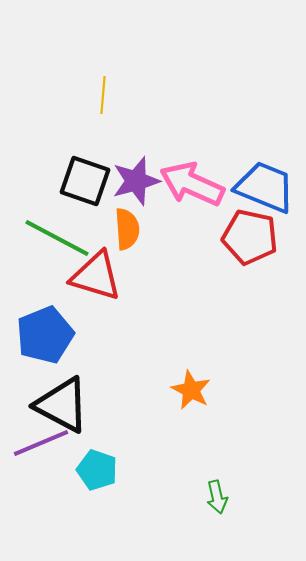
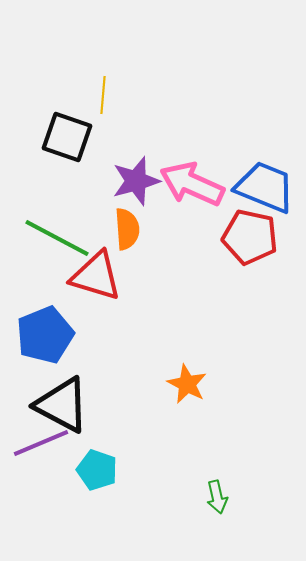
black square: moved 18 px left, 44 px up
orange star: moved 4 px left, 6 px up
